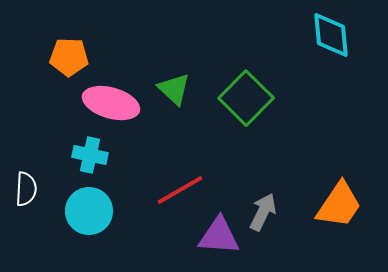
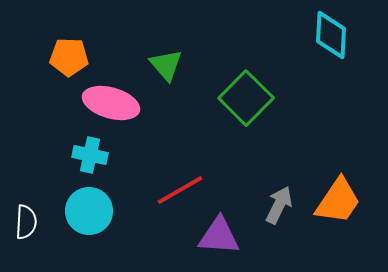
cyan diamond: rotated 9 degrees clockwise
green triangle: moved 8 px left, 24 px up; rotated 6 degrees clockwise
white semicircle: moved 33 px down
orange trapezoid: moved 1 px left, 4 px up
gray arrow: moved 16 px right, 7 px up
